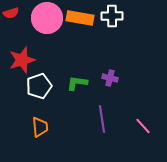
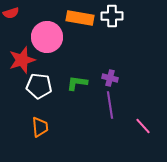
pink circle: moved 19 px down
white pentagon: rotated 25 degrees clockwise
purple line: moved 8 px right, 14 px up
